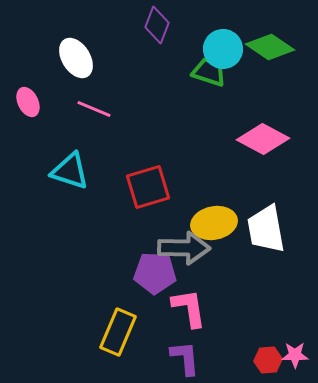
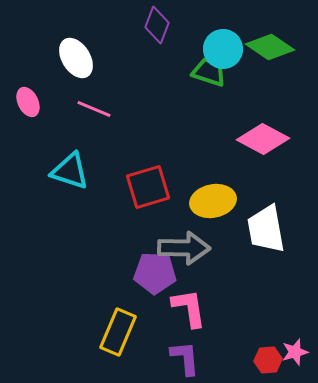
yellow ellipse: moved 1 px left, 22 px up
pink star: moved 3 px up; rotated 16 degrees counterclockwise
